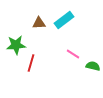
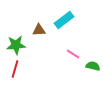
brown triangle: moved 7 px down
red line: moved 16 px left, 6 px down
